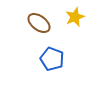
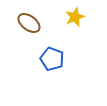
brown ellipse: moved 10 px left
